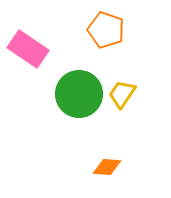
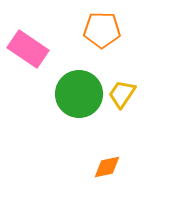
orange pentagon: moved 4 px left; rotated 18 degrees counterclockwise
orange diamond: rotated 16 degrees counterclockwise
